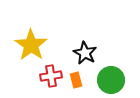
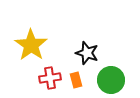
black star: moved 2 px right; rotated 10 degrees counterclockwise
red cross: moved 1 px left, 2 px down
